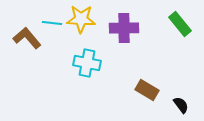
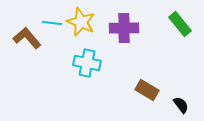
yellow star: moved 3 px down; rotated 20 degrees clockwise
